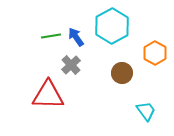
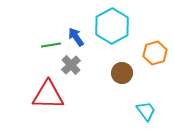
green line: moved 9 px down
orange hexagon: rotated 15 degrees clockwise
